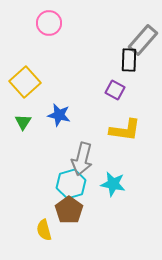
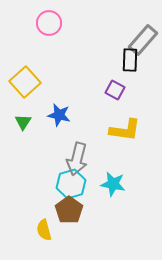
black rectangle: moved 1 px right
gray arrow: moved 5 px left
